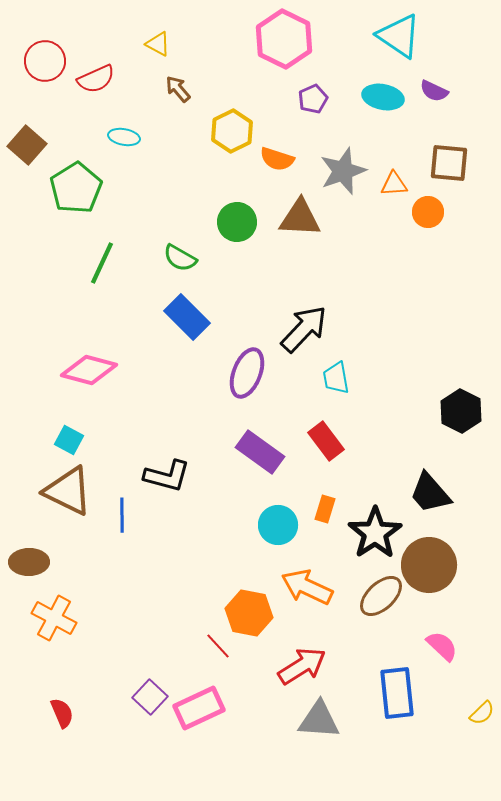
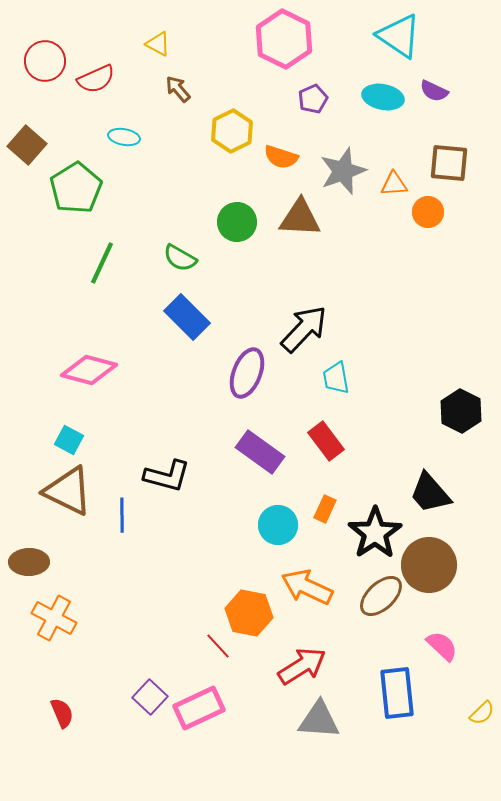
orange semicircle at (277, 159): moved 4 px right, 2 px up
orange rectangle at (325, 509): rotated 8 degrees clockwise
